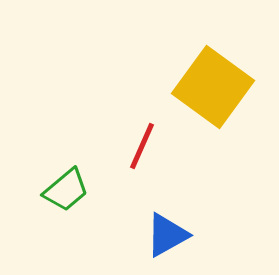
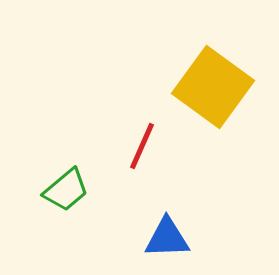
blue triangle: moved 3 px down; rotated 27 degrees clockwise
